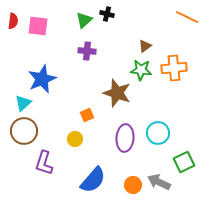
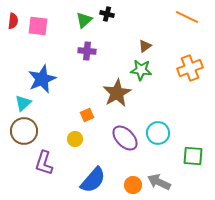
orange cross: moved 16 px right; rotated 15 degrees counterclockwise
brown star: rotated 24 degrees clockwise
purple ellipse: rotated 48 degrees counterclockwise
green square: moved 9 px right, 6 px up; rotated 30 degrees clockwise
